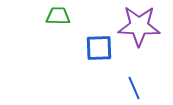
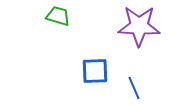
green trapezoid: rotated 15 degrees clockwise
blue square: moved 4 px left, 23 px down
